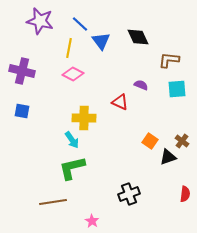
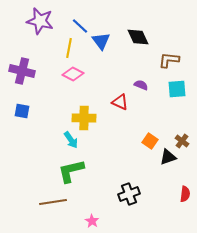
blue line: moved 2 px down
cyan arrow: moved 1 px left
green L-shape: moved 1 px left, 3 px down
